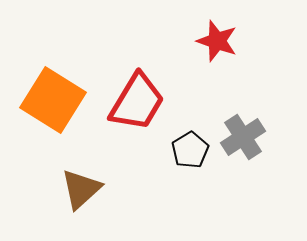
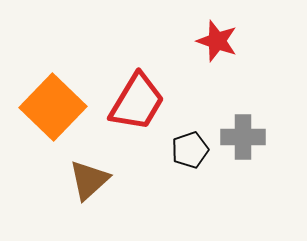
orange square: moved 7 px down; rotated 12 degrees clockwise
gray cross: rotated 33 degrees clockwise
black pentagon: rotated 12 degrees clockwise
brown triangle: moved 8 px right, 9 px up
